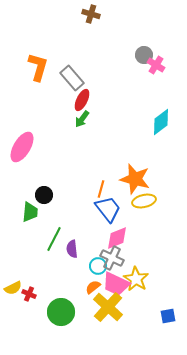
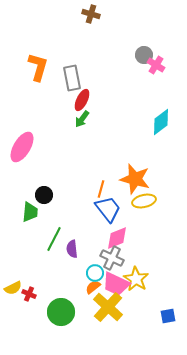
gray rectangle: rotated 30 degrees clockwise
cyan circle: moved 3 px left, 7 px down
